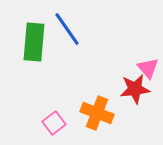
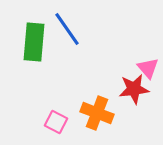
red star: moved 1 px left
pink square: moved 2 px right, 1 px up; rotated 25 degrees counterclockwise
